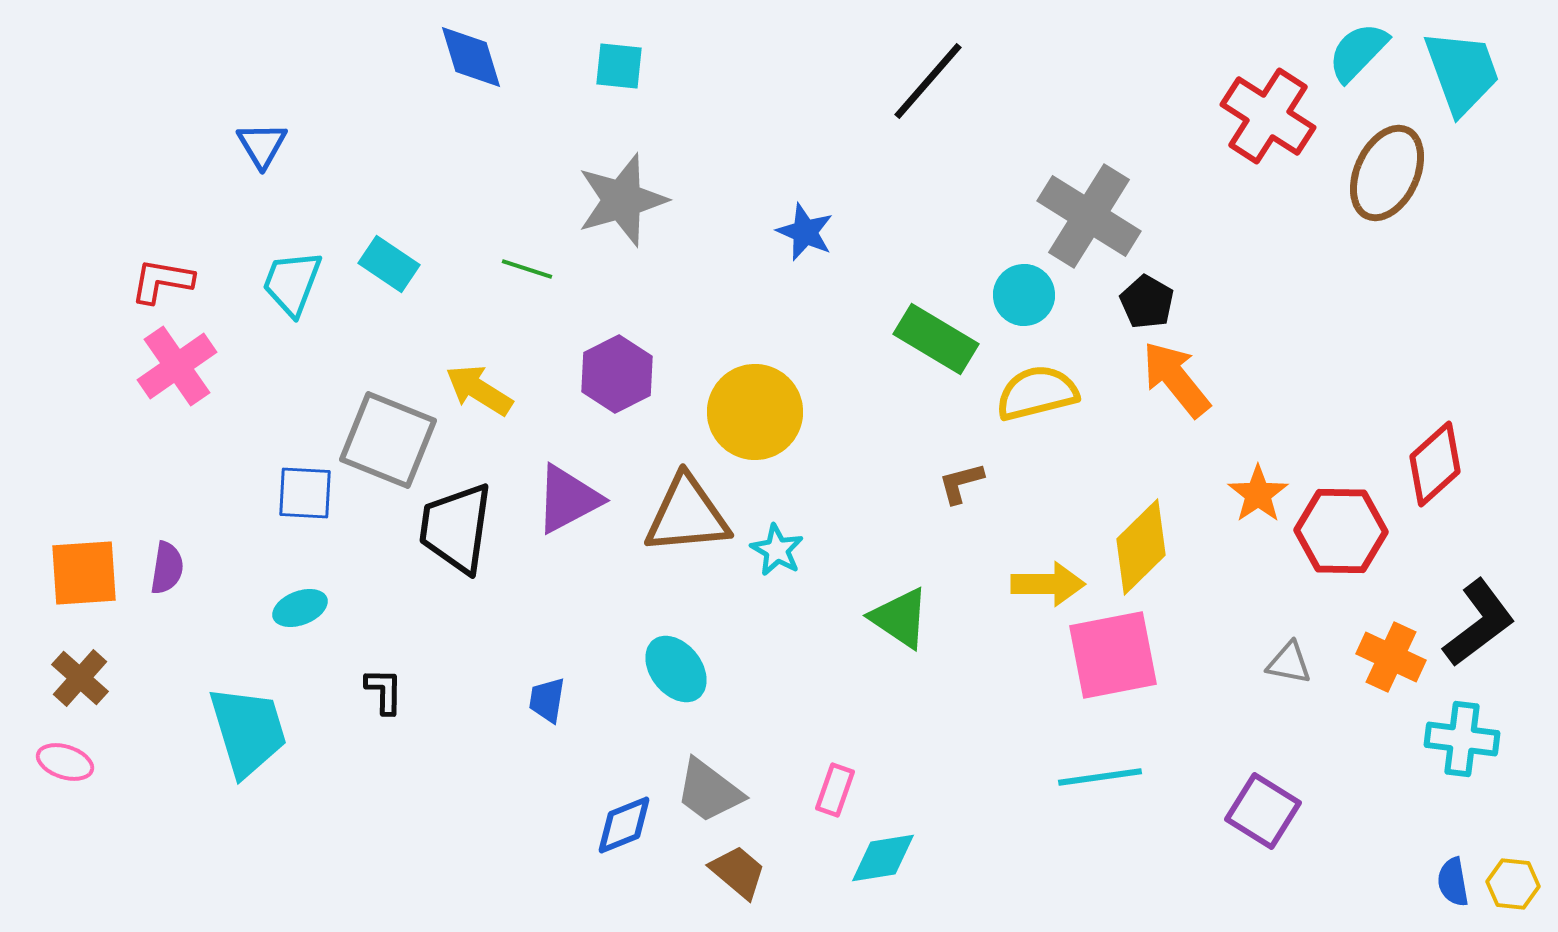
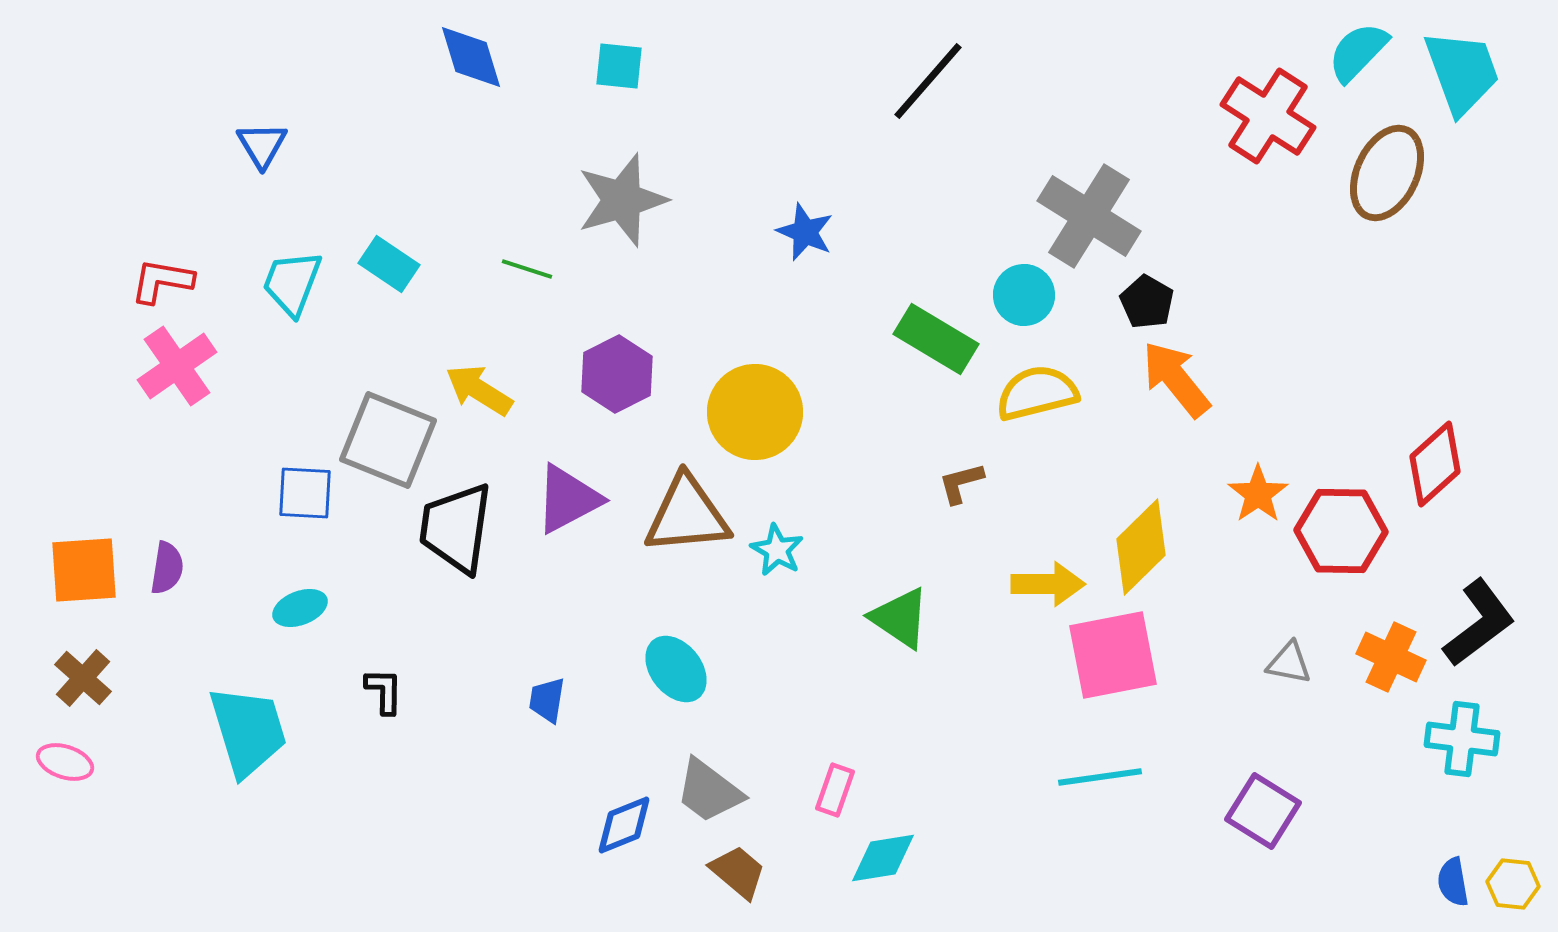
orange square at (84, 573): moved 3 px up
brown cross at (80, 678): moved 3 px right
